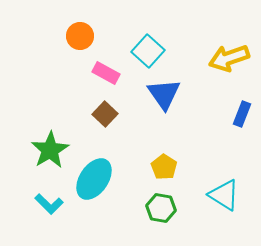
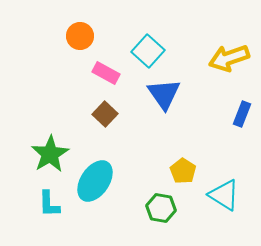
green star: moved 4 px down
yellow pentagon: moved 19 px right, 4 px down
cyan ellipse: moved 1 px right, 2 px down
cyan L-shape: rotated 44 degrees clockwise
